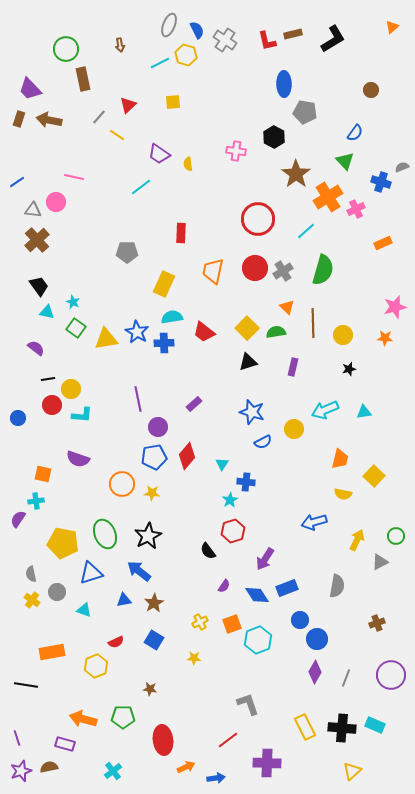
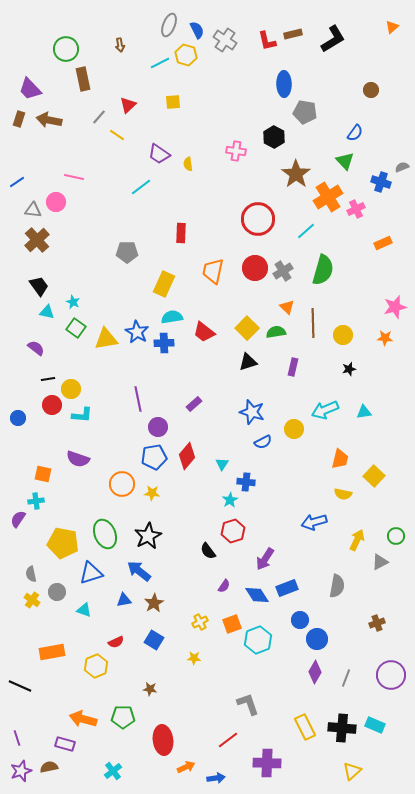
black line at (26, 685): moved 6 px left, 1 px down; rotated 15 degrees clockwise
